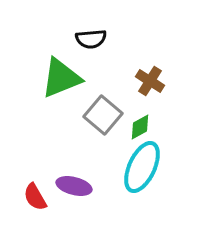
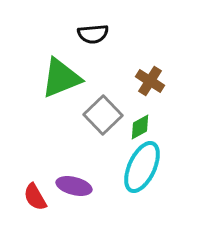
black semicircle: moved 2 px right, 5 px up
gray square: rotated 6 degrees clockwise
